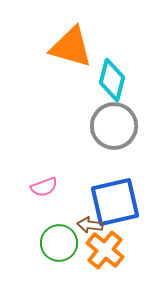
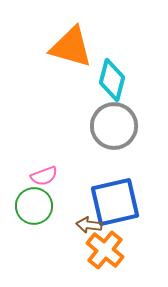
pink semicircle: moved 11 px up
brown arrow: moved 1 px left
green circle: moved 25 px left, 37 px up
